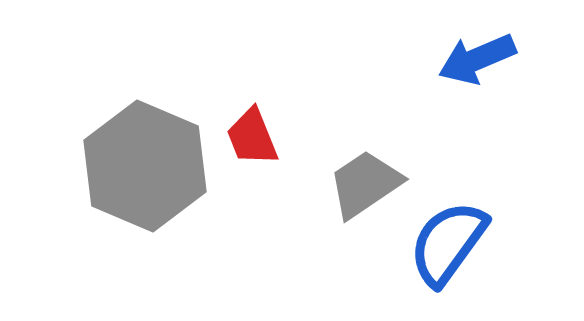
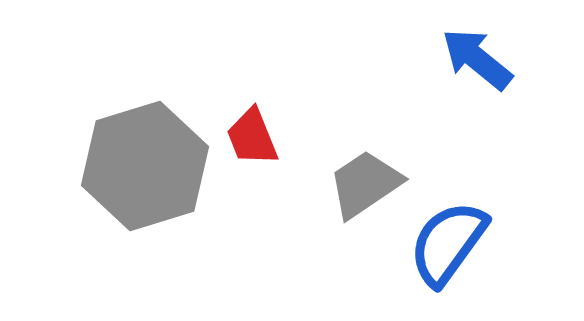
blue arrow: rotated 62 degrees clockwise
gray hexagon: rotated 20 degrees clockwise
